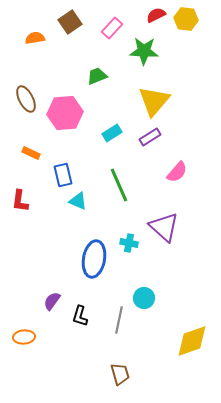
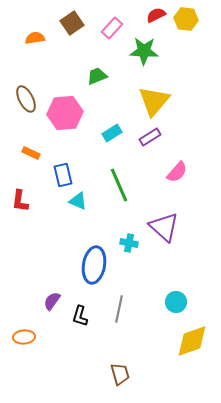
brown square: moved 2 px right, 1 px down
blue ellipse: moved 6 px down
cyan circle: moved 32 px right, 4 px down
gray line: moved 11 px up
